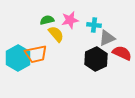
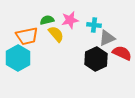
orange trapezoid: moved 9 px left, 18 px up
